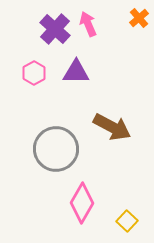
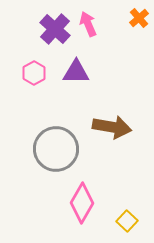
brown arrow: rotated 18 degrees counterclockwise
